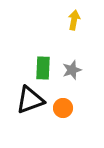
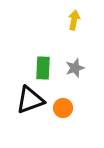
gray star: moved 3 px right, 2 px up
